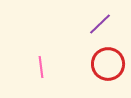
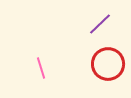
pink line: moved 1 px down; rotated 10 degrees counterclockwise
